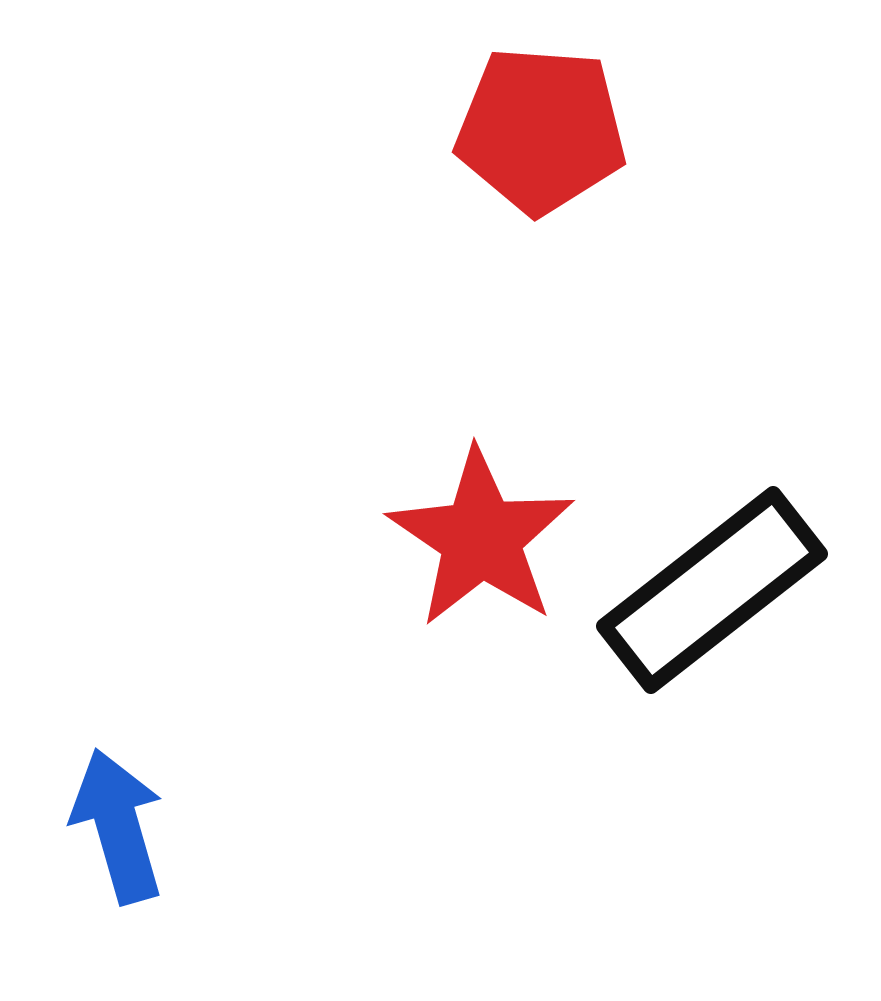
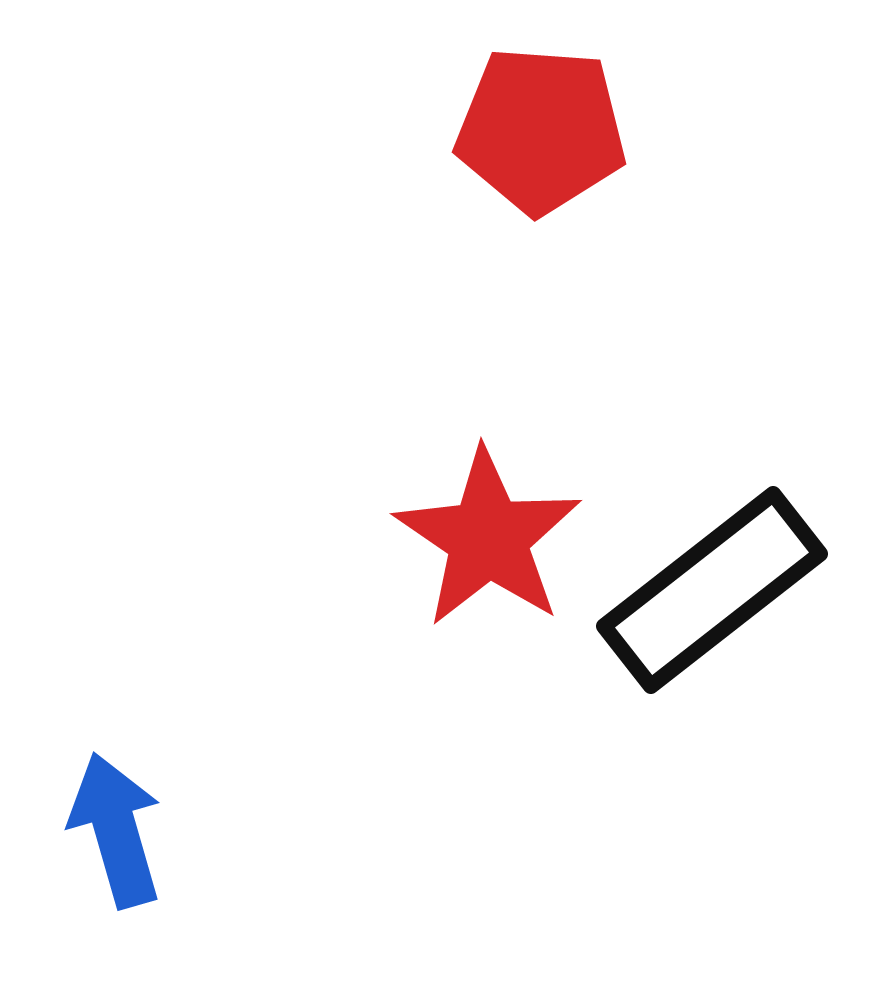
red star: moved 7 px right
blue arrow: moved 2 px left, 4 px down
